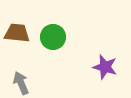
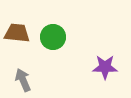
purple star: rotated 15 degrees counterclockwise
gray arrow: moved 2 px right, 3 px up
